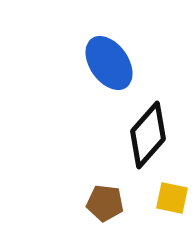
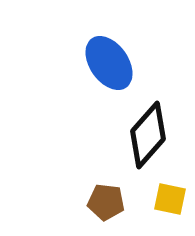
yellow square: moved 2 px left, 1 px down
brown pentagon: moved 1 px right, 1 px up
